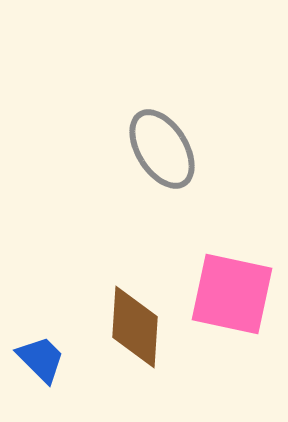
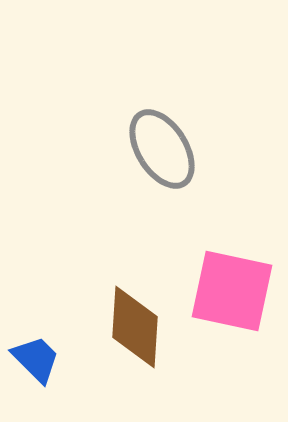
pink square: moved 3 px up
blue trapezoid: moved 5 px left
